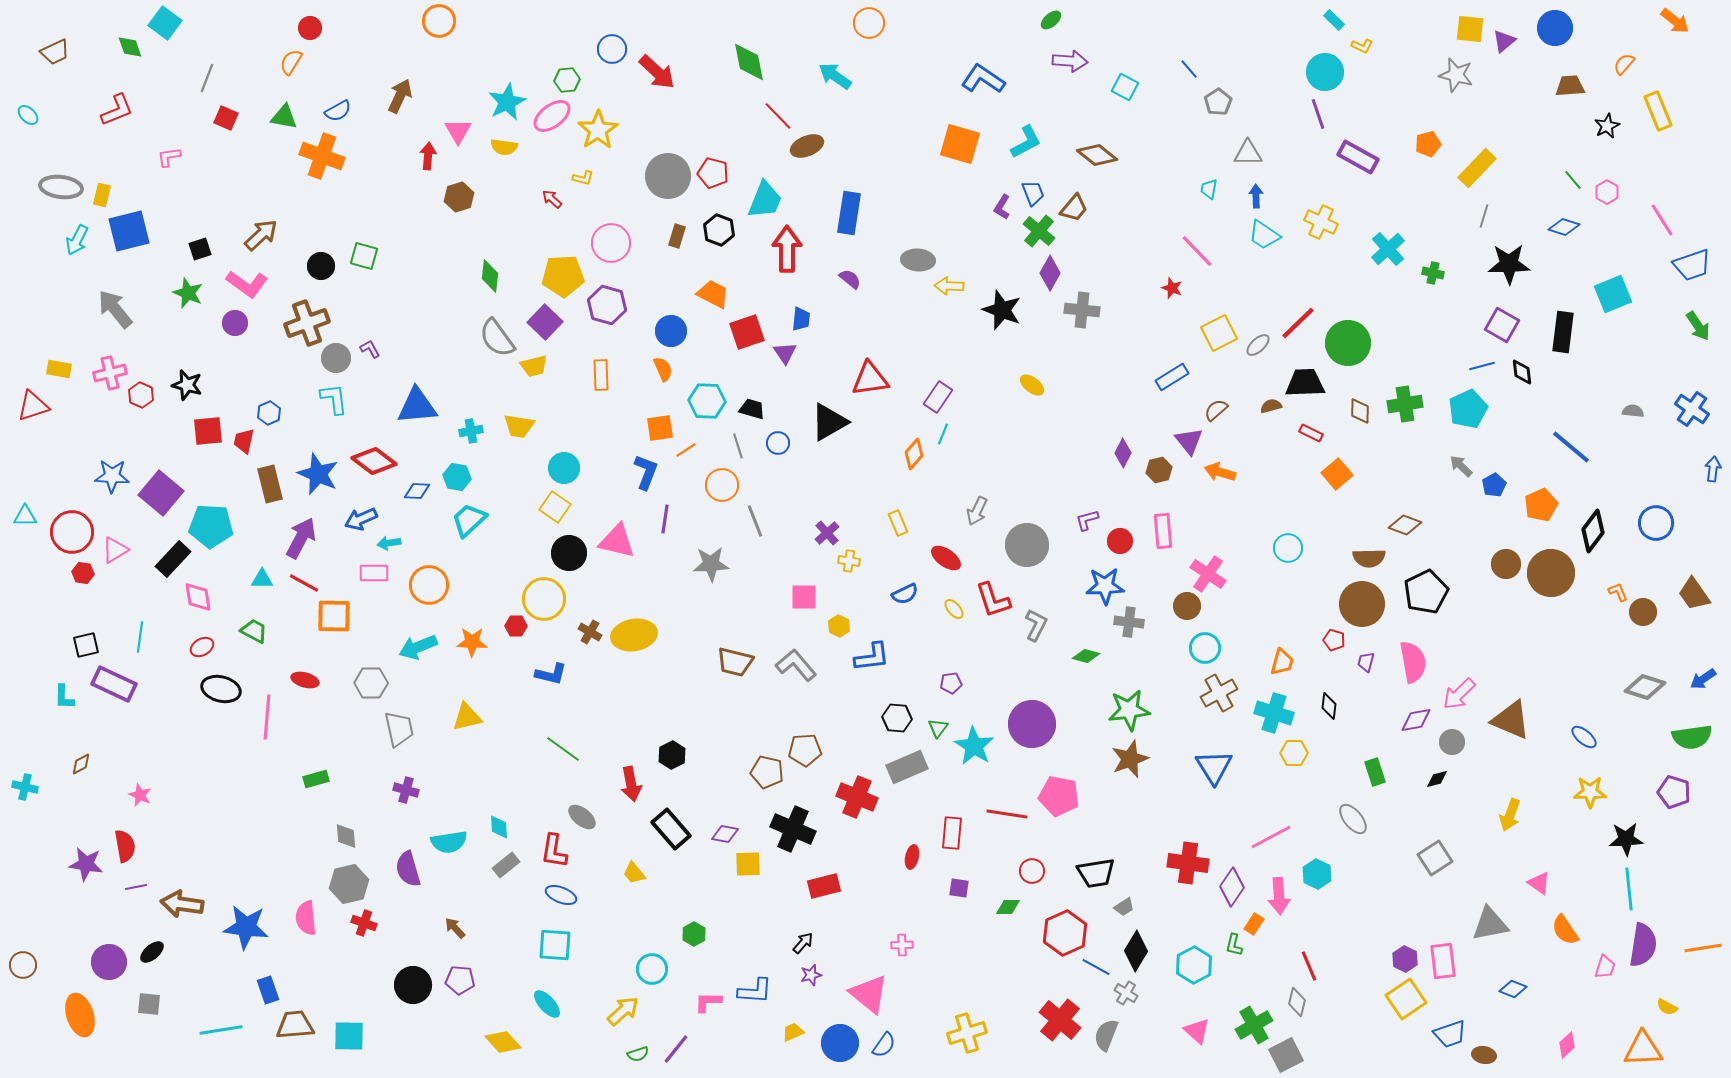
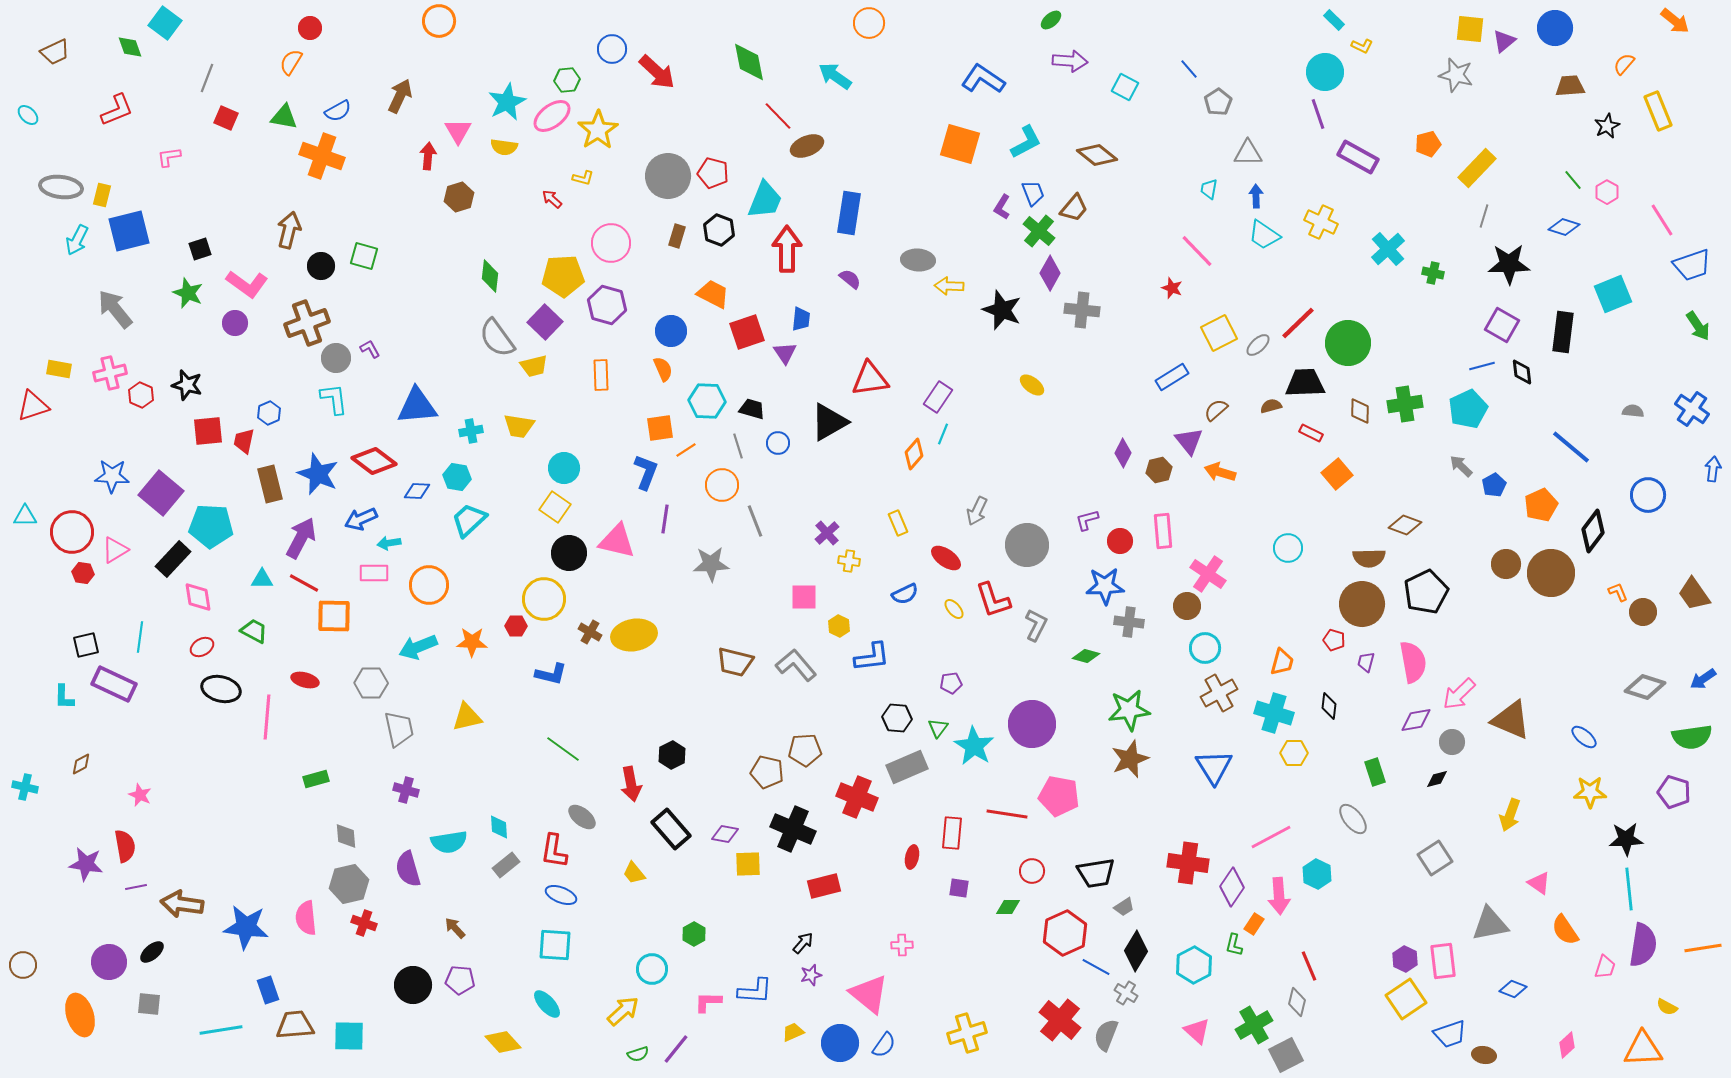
brown arrow at (261, 235): moved 28 px right, 5 px up; rotated 33 degrees counterclockwise
blue circle at (1656, 523): moved 8 px left, 28 px up
